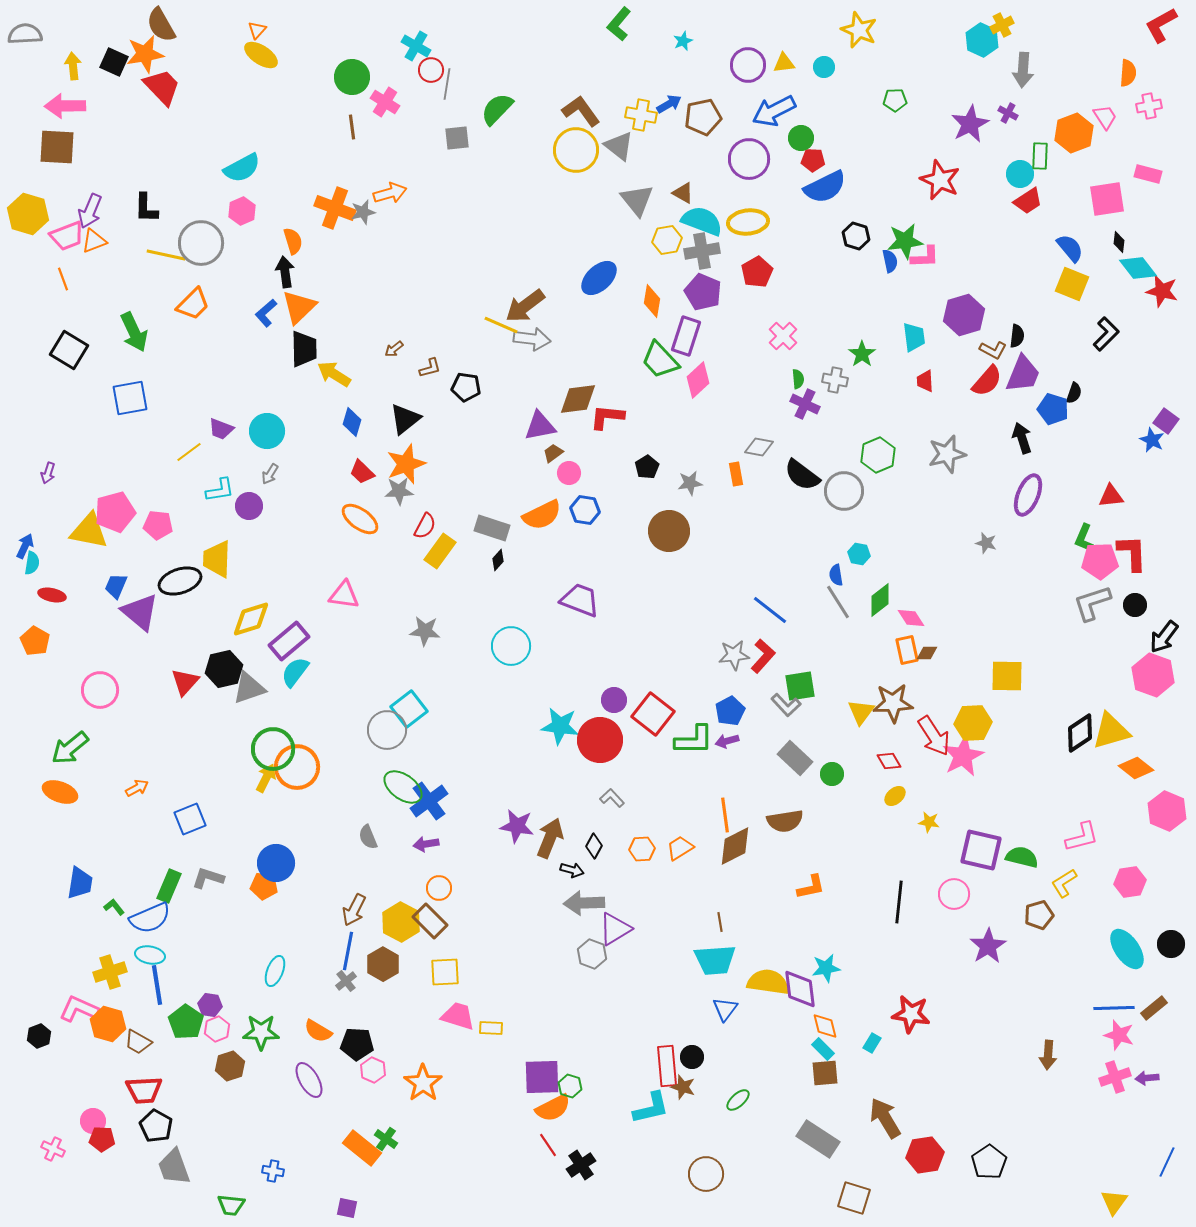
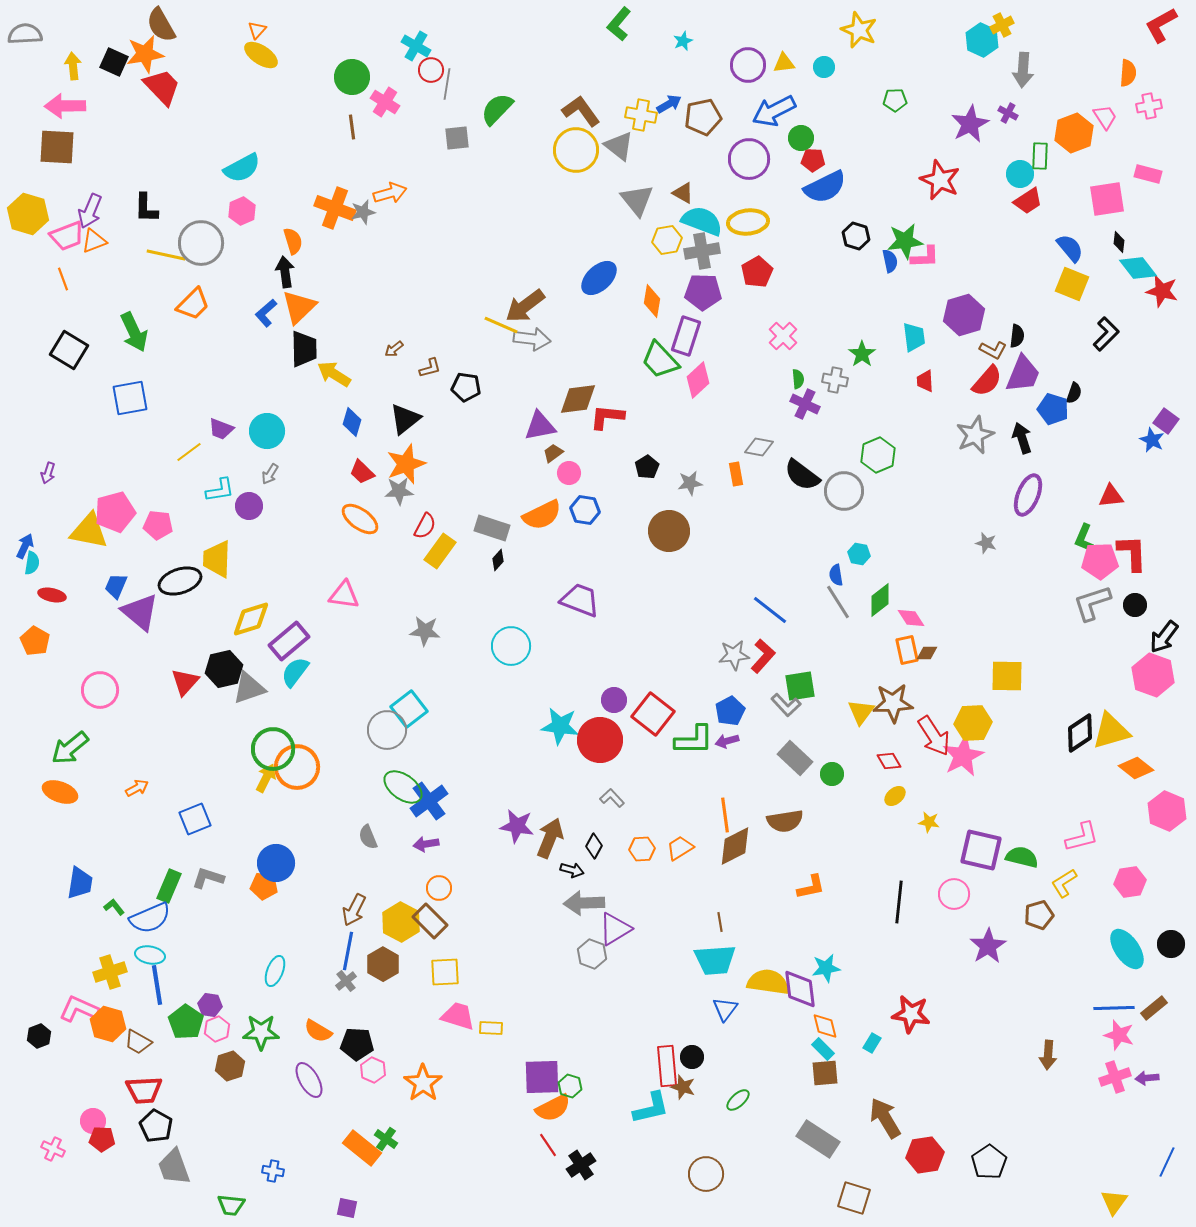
purple pentagon at (703, 292): rotated 21 degrees counterclockwise
gray star at (947, 454): moved 28 px right, 19 px up; rotated 9 degrees counterclockwise
blue square at (190, 819): moved 5 px right
